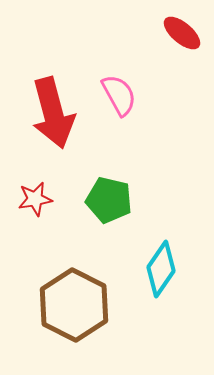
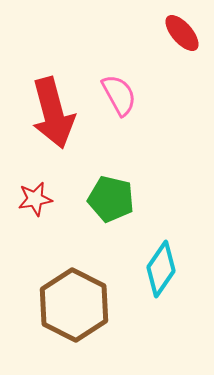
red ellipse: rotated 9 degrees clockwise
green pentagon: moved 2 px right, 1 px up
